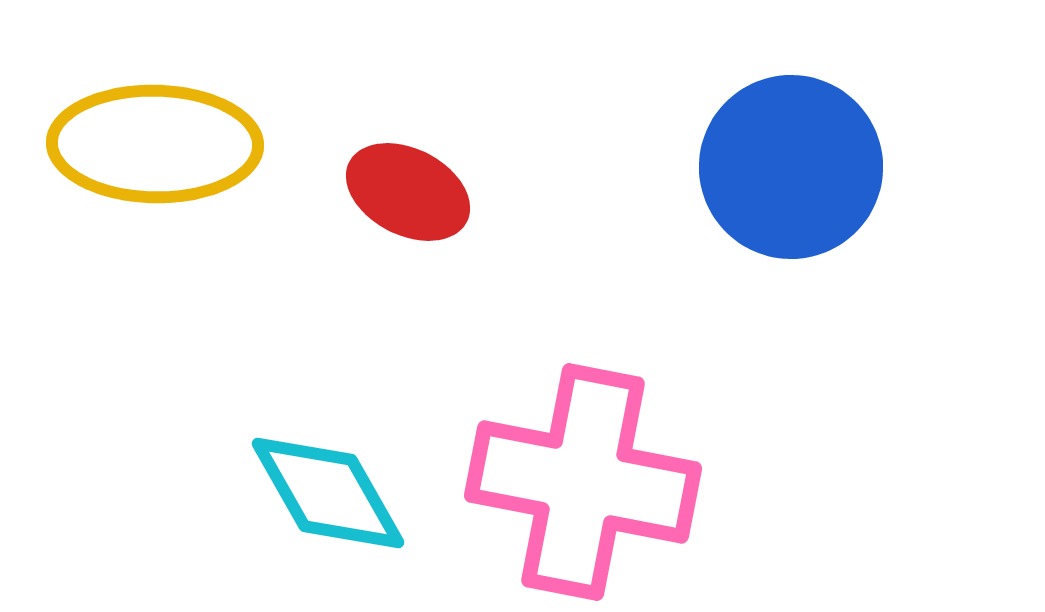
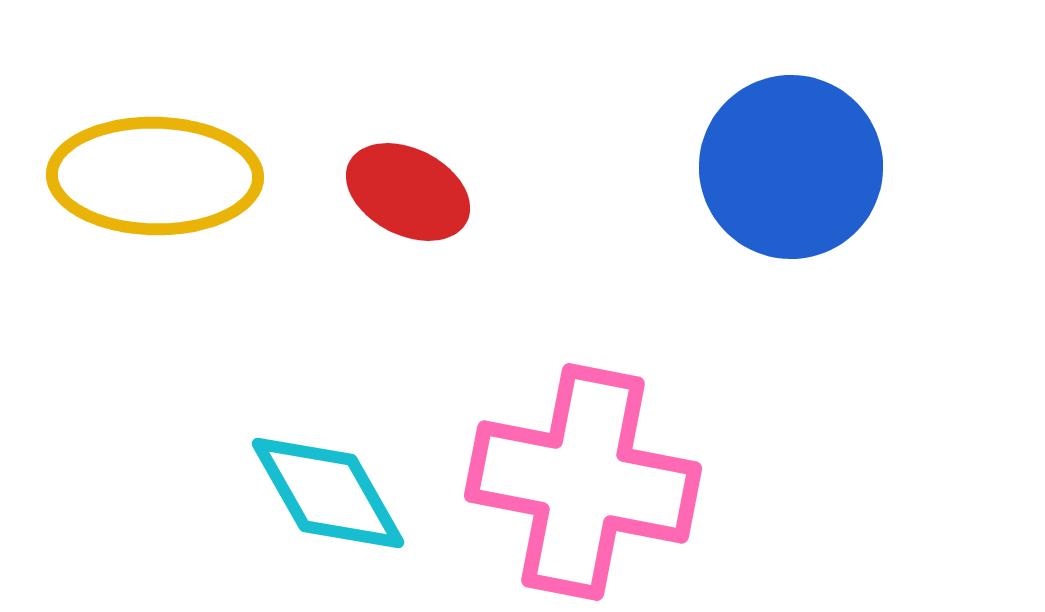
yellow ellipse: moved 32 px down
